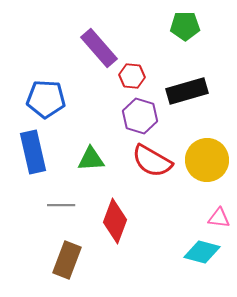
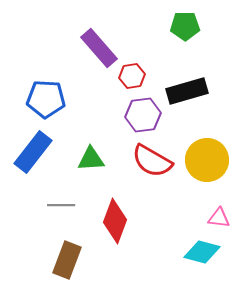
red hexagon: rotated 15 degrees counterclockwise
purple hexagon: moved 3 px right, 1 px up; rotated 24 degrees counterclockwise
blue rectangle: rotated 51 degrees clockwise
